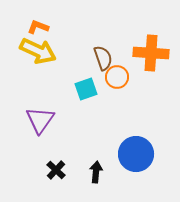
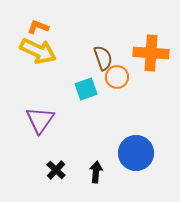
blue circle: moved 1 px up
